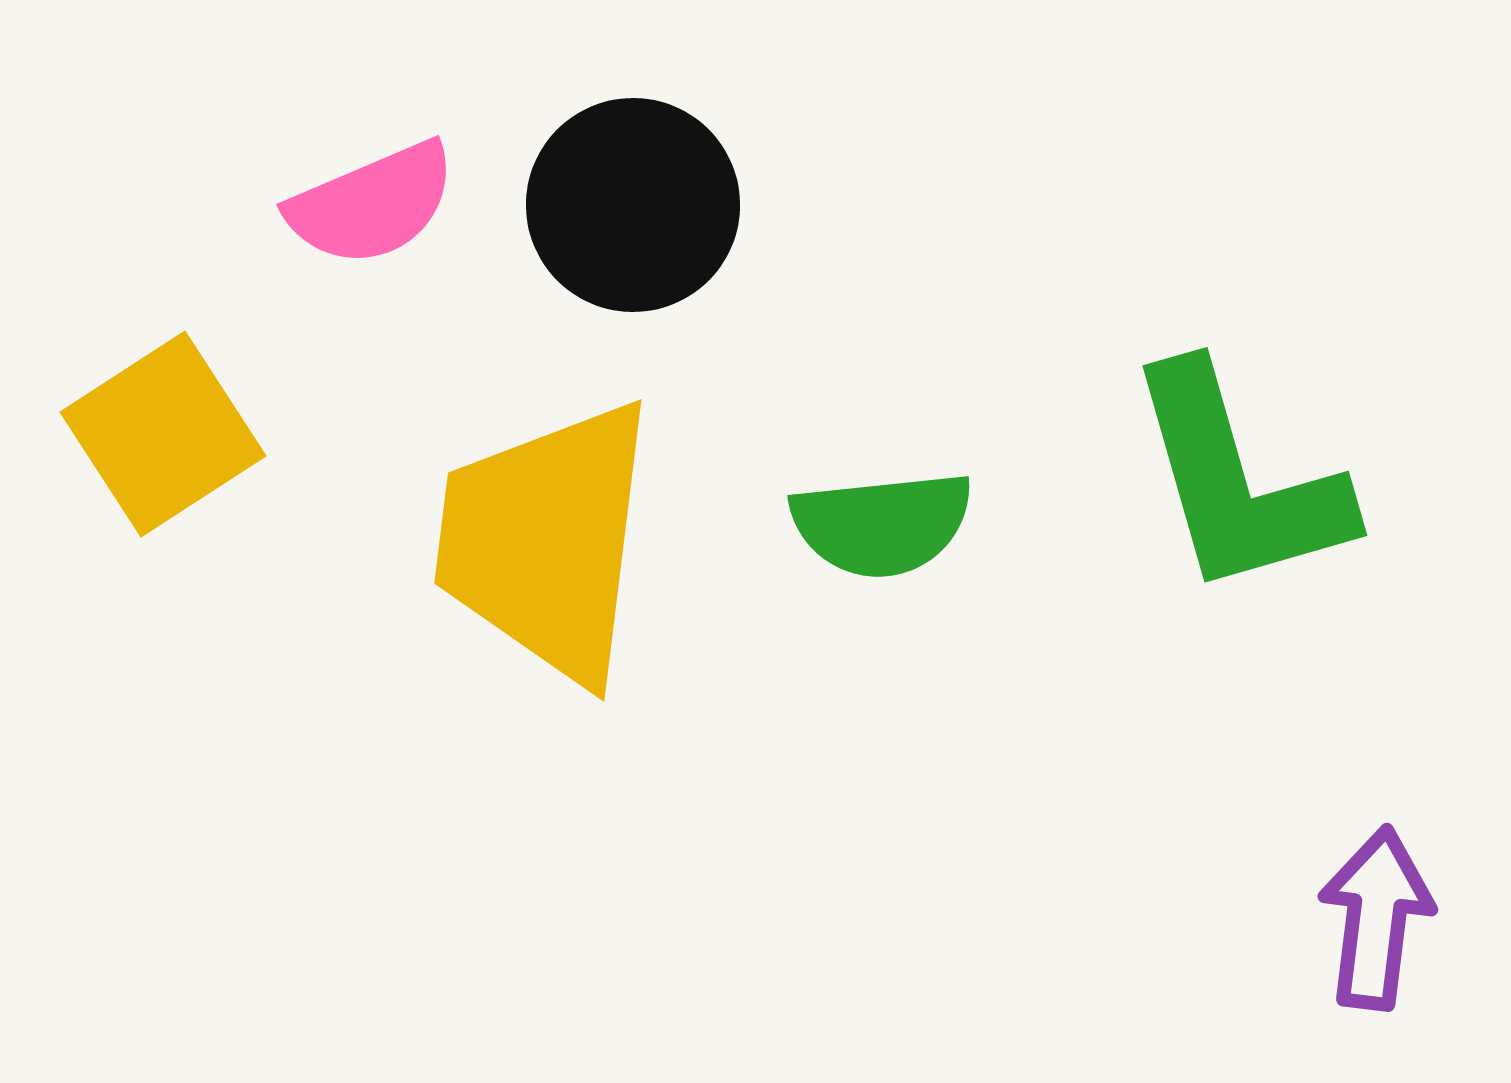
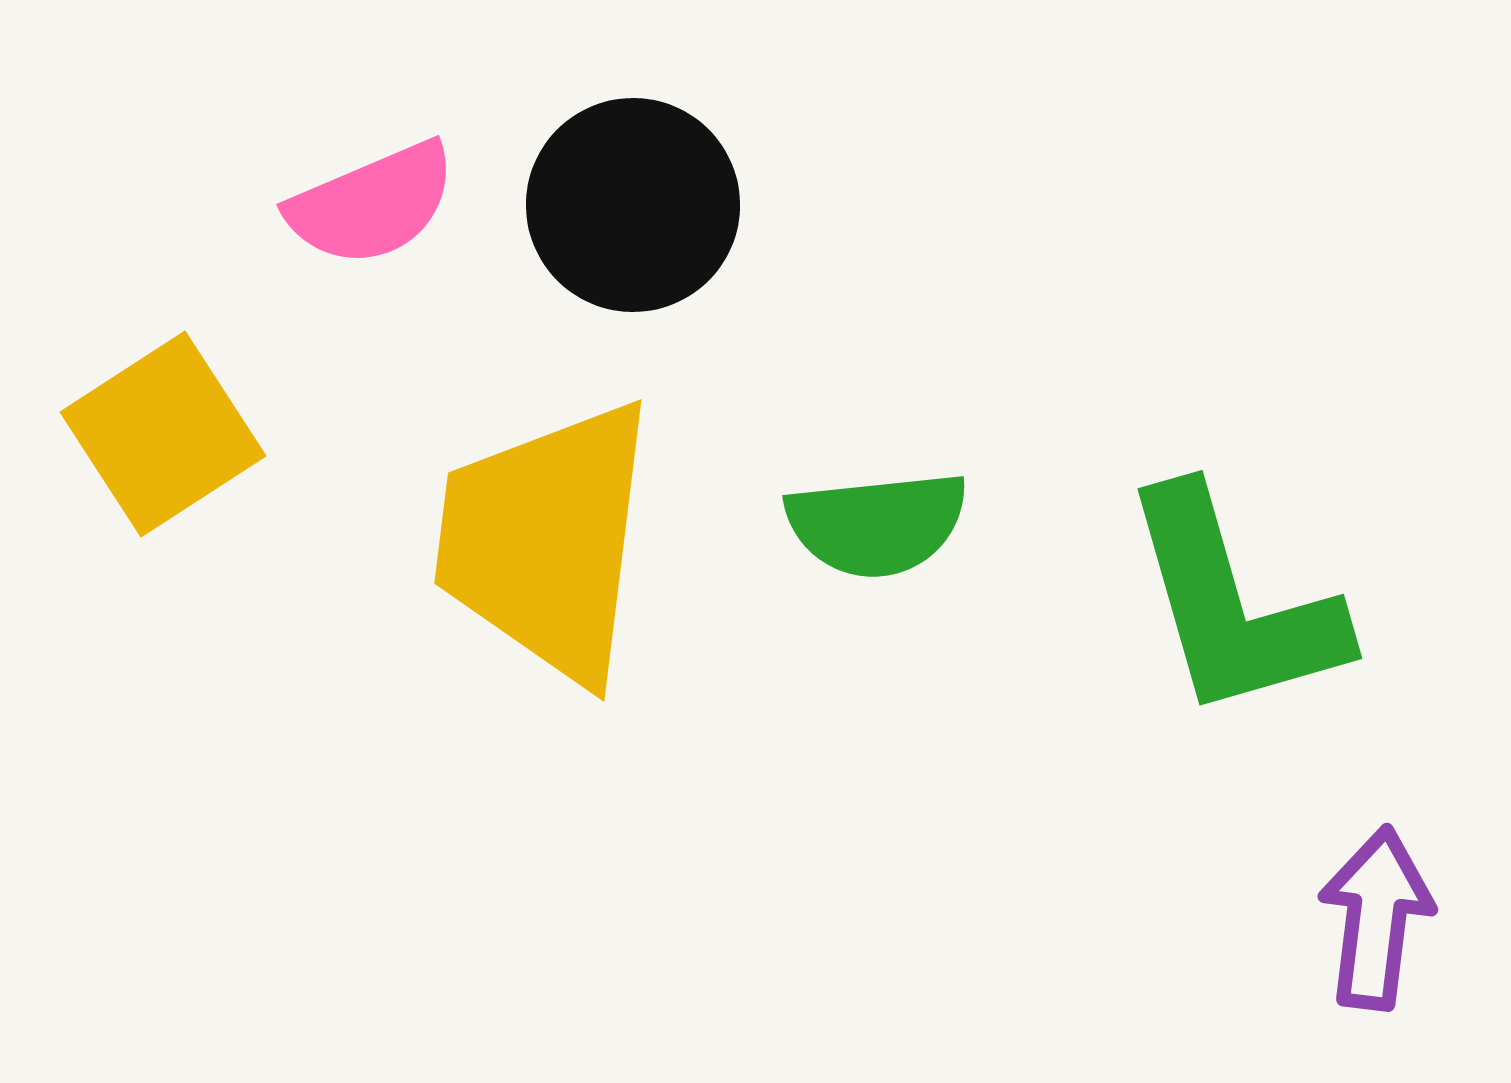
green L-shape: moved 5 px left, 123 px down
green semicircle: moved 5 px left
